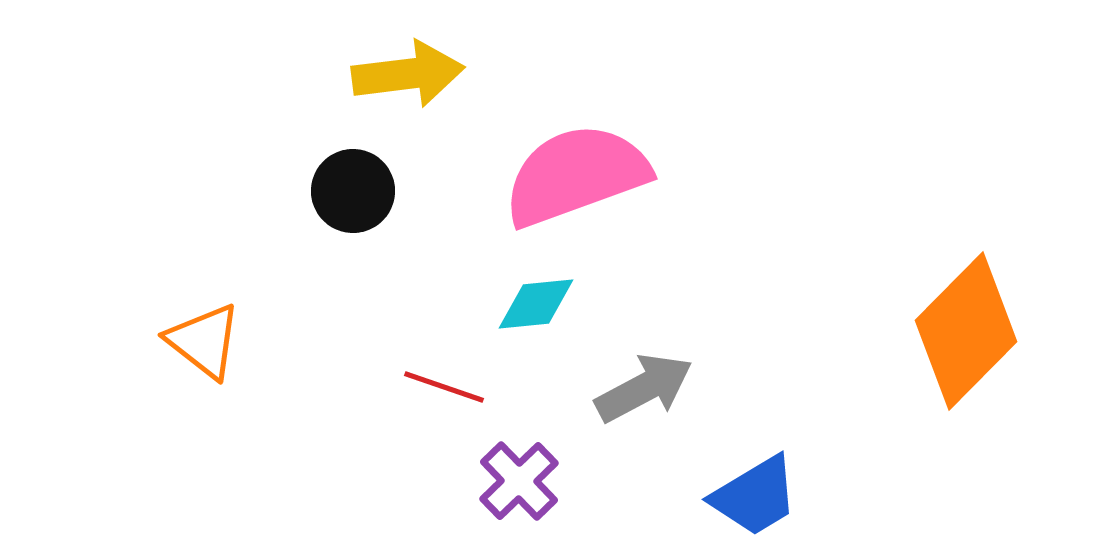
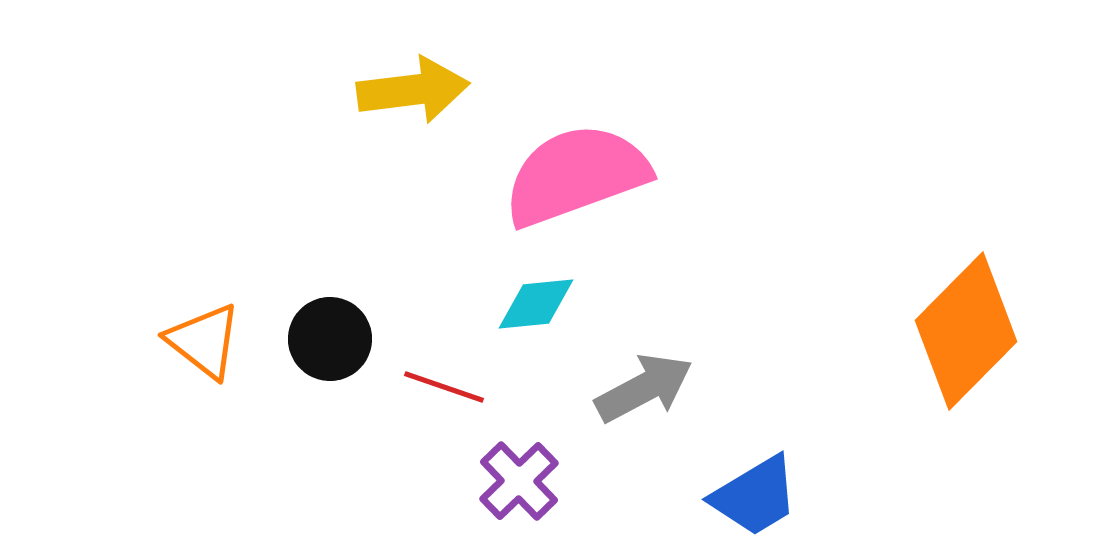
yellow arrow: moved 5 px right, 16 px down
black circle: moved 23 px left, 148 px down
